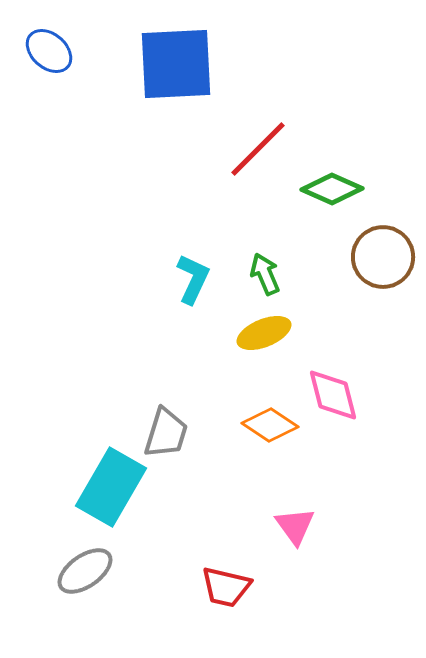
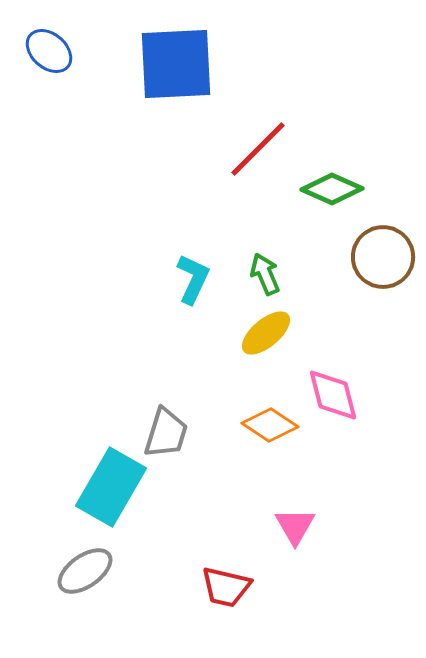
yellow ellipse: moved 2 px right; rotated 18 degrees counterclockwise
pink triangle: rotated 6 degrees clockwise
